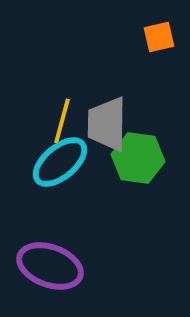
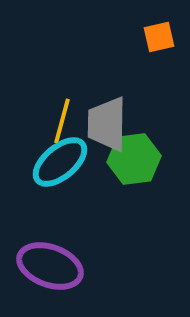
green hexagon: moved 4 px left, 1 px down; rotated 15 degrees counterclockwise
